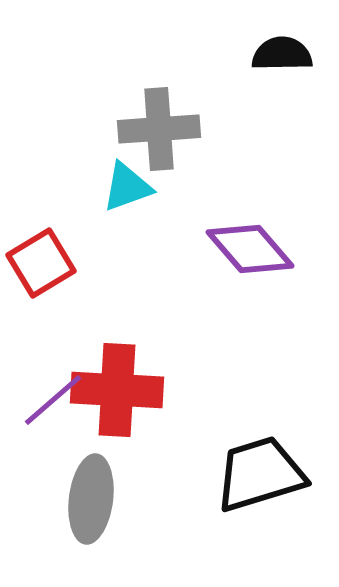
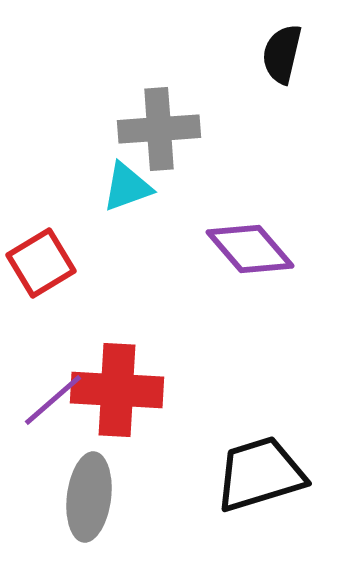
black semicircle: rotated 76 degrees counterclockwise
gray ellipse: moved 2 px left, 2 px up
